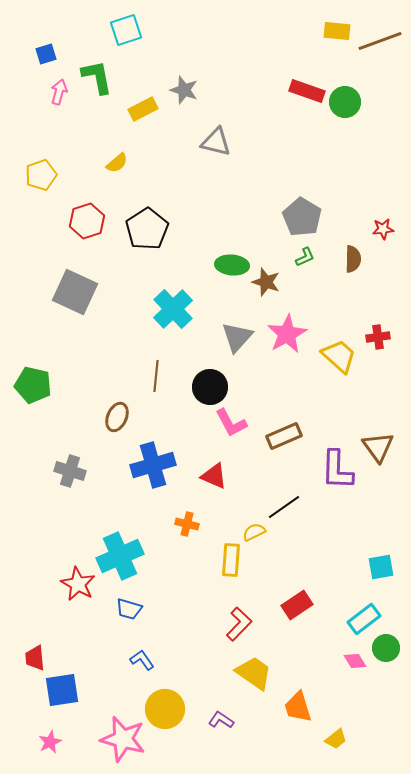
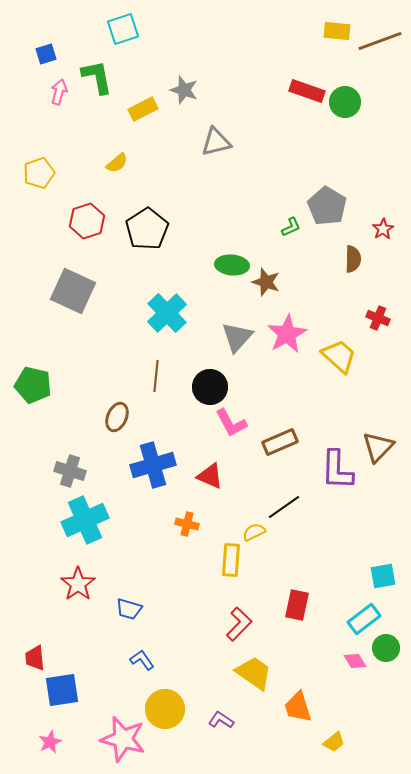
cyan square at (126, 30): moved 3 px left, 1 px up
gray triangle at (216, 142): rotated 28 degrees counterclockwise
yellow pentagon at (41, 175): moved 2 px left, 2 px up
gray pentagon at (302, 217): moved 25 px right, 11 px up
red star at (383, 229): rotated 25 degrees counterclockwise
green L-shape at (305, 257): moved 14 px left, 30 px up
gray square at (75, 292): moved 2 px left, 1 px up
cyan cross at (173, 309): moved 6 px left, 4 px down
red cross at (378, 337): moved 19 px up; rotated 30 degrees clockwise
brown rectangle at (284, 436): moved 4 px left, 6 px down
brown triangle at (378, 447): rotated 20 degrees clockwise
red triangle at (214, 476): moved 4 px left
cyan cross at (120, 556): moved 35 px left, 36 px up
cyan square at (381, 567): moved 2 px right, 9 px down
red star at (78, 584): rotated 8 degrees clockwise
red rectangle at (297, 605): rotated 44 degrees counterclockwise
yellow trapezoid at (336, 739): moved 2 px left, 3 px down
